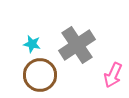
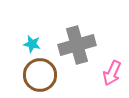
gray cross: rotated 18 degrees clockwise
pink arrow: moved 1 px left, 2 px up
